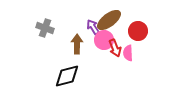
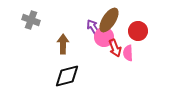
brown ellipse: rotated 20 degrees counterclockwise
gray cross: moved 14 px left, 8 px up
pink circle: moved 3 px up
brown arrow: moved 14 px left
